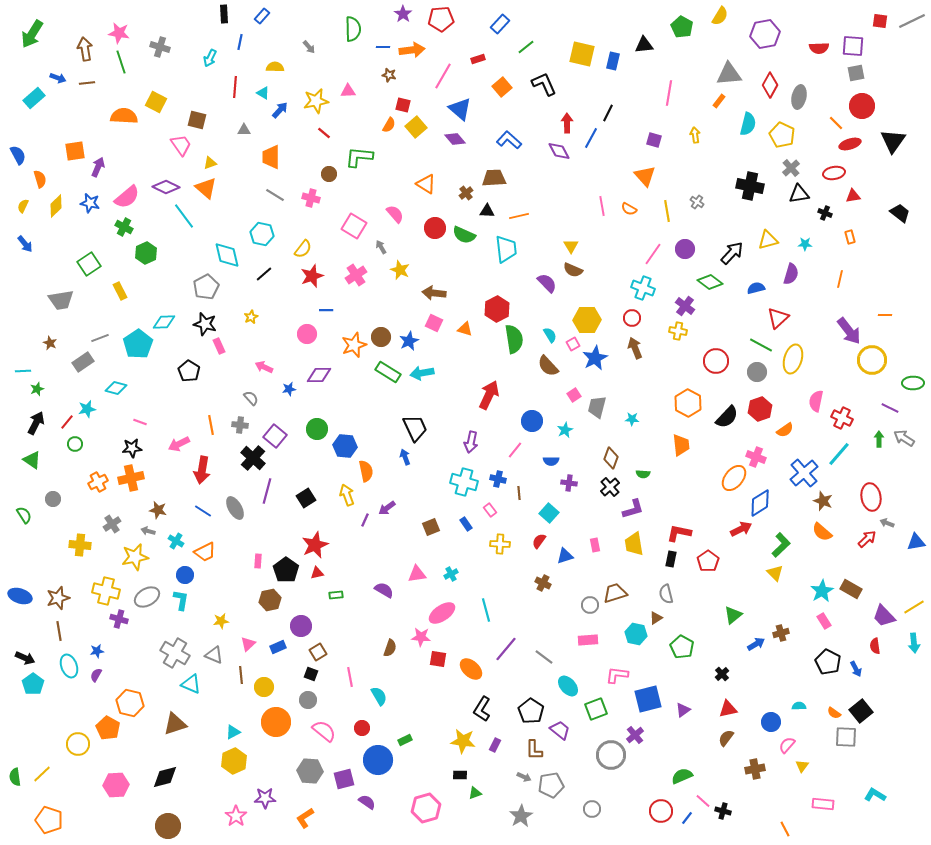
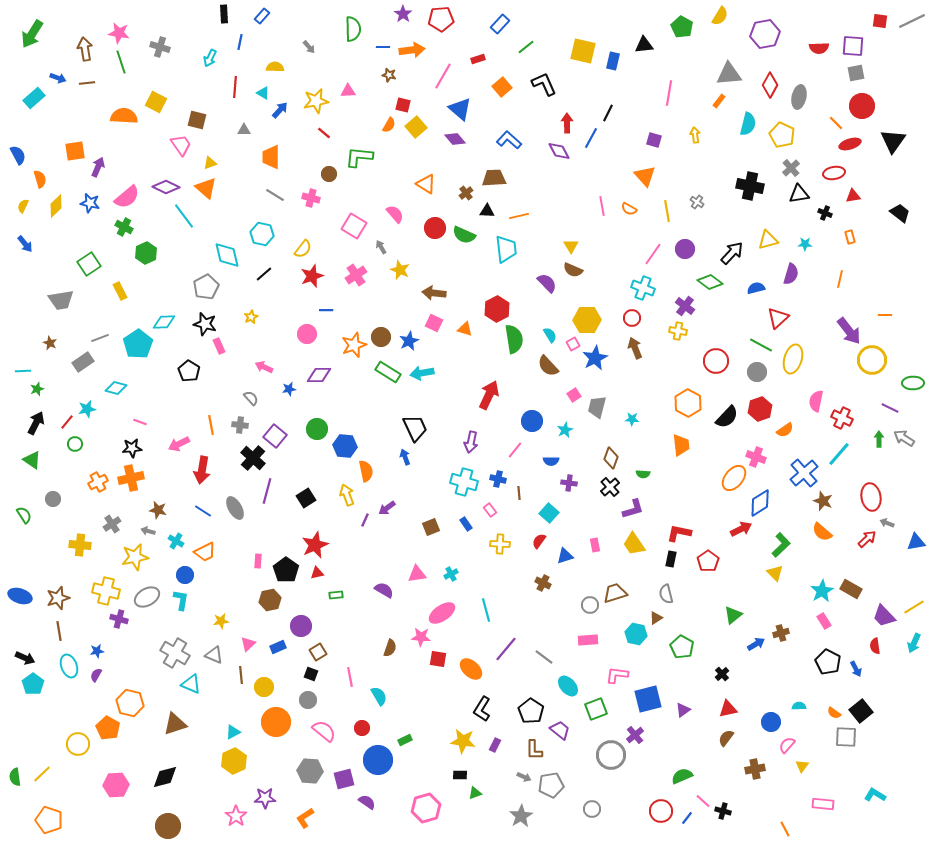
yellow square at (582, 54): moved 1 px right, 3 px up
yellow trapezoid at (634, 544): rotated 25 degrees counterclockwise
cyan arrow at (914, 643): rotated 30 degrees clockwise
